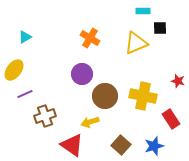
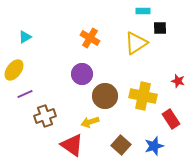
yellow triangle: rotated 10 degrees counterclockwise
